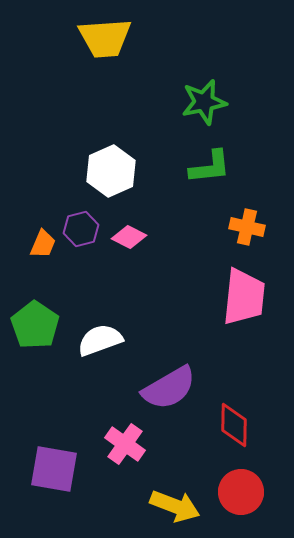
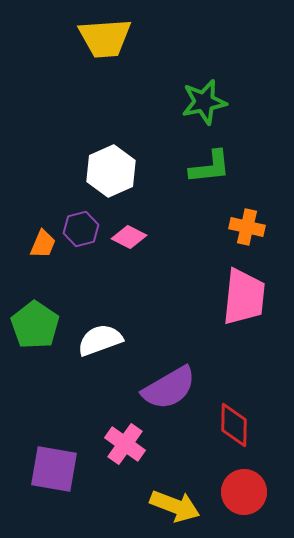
red circle: moved 3 px right
